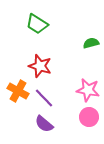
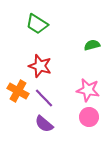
green semicircle: moved 1 px right, 2 px down
